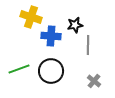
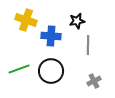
yellow cross: moved 5 px left, 3 px down
black star: moved 2 px right, 4 px up
gray cross: rotated 24 degrees clockwise
